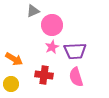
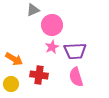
gray triangle: moved 1 px up
red cross: moved 5 px left
